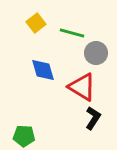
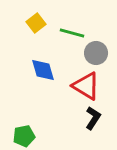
red triangle: moved 4 px right, 1 px up
green pentagon: rotated 15 degrees counterclockwise
